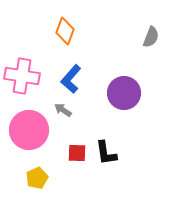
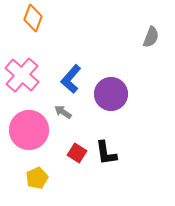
orange diamond: moved 32 px left, 13 px up
pink cross: moved 1 px up; rotated 32 degrees clockwise
purple circle: moved 13 px left, 1 px down
gray arrow: moved 2 px down
red square: rotated 30 degrees clockwise
